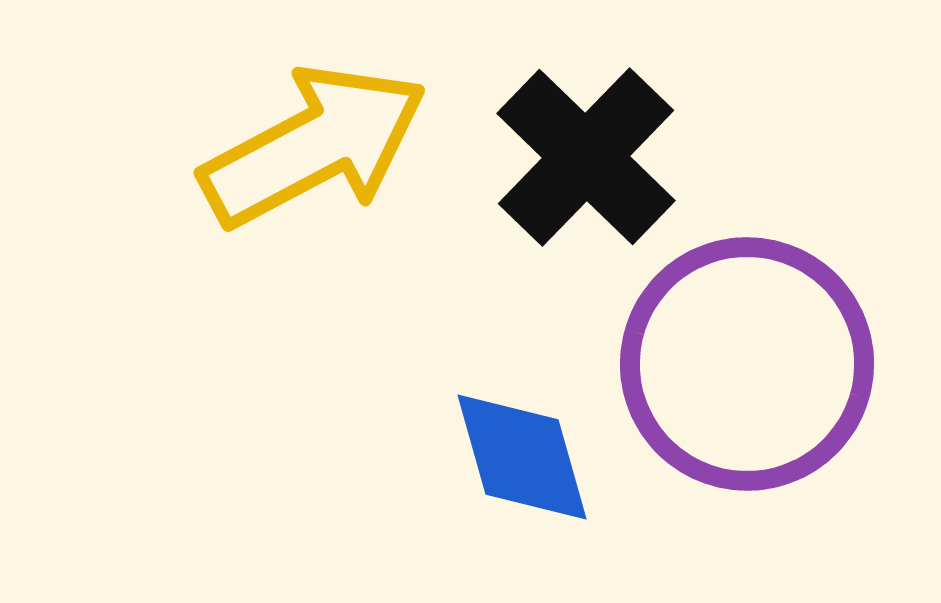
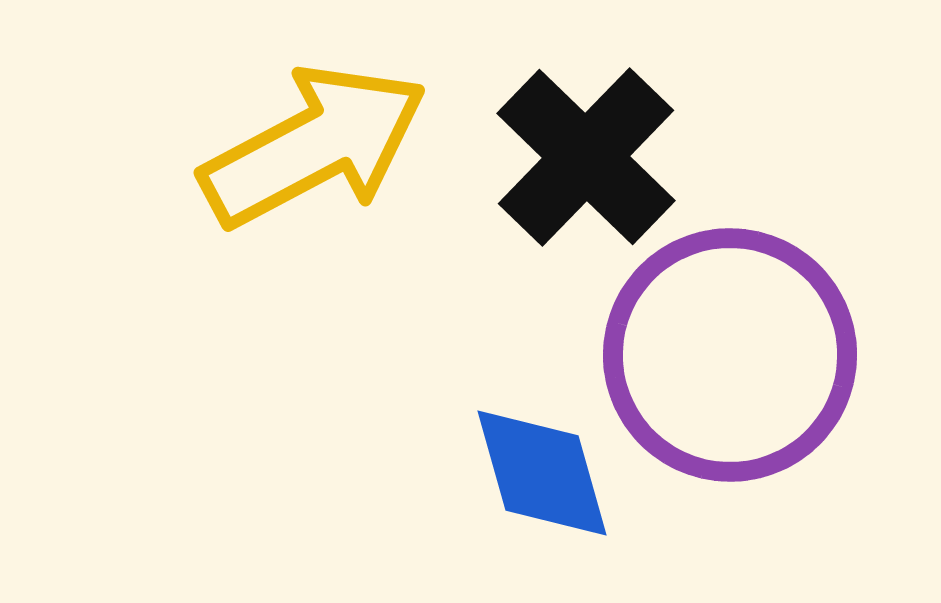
purple circle: moved 17 px left, 9 px up
blue diamond: moved 20 px right, 16 px down
